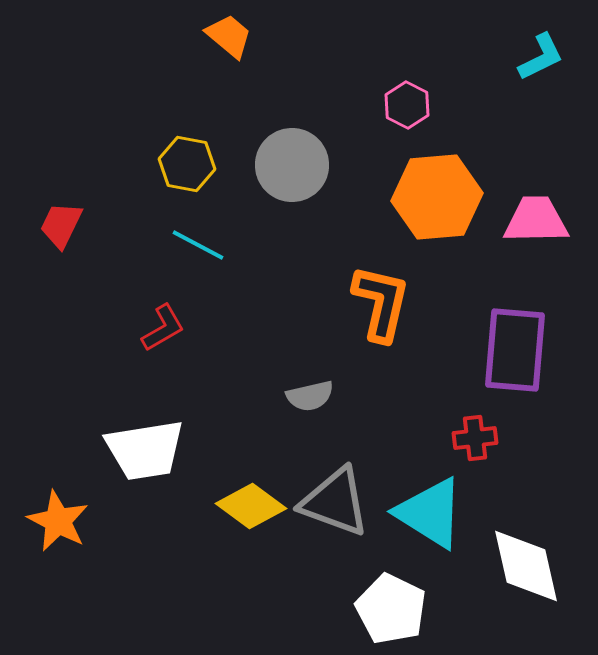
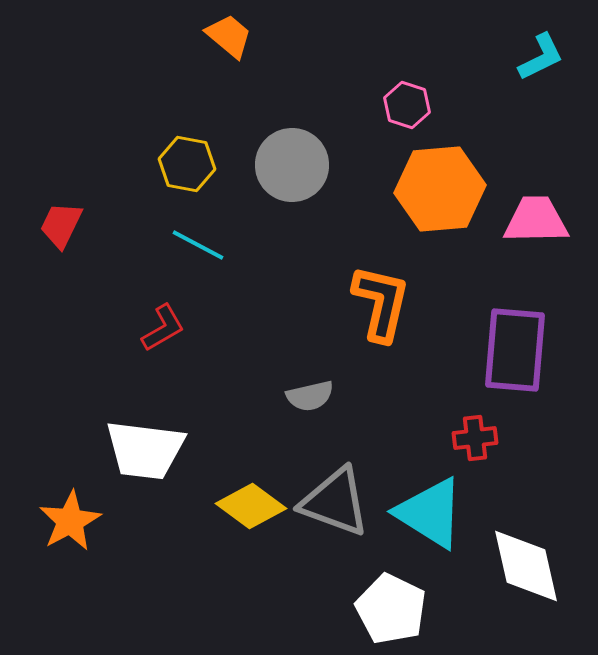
pink hexagon: rotated 9 degrees counterclockwise
orange hexagon: moved 3 px right, 8 px up
white trapezoid: rotated 16 degrees clockwise
orange star: moved 12 px right; rotated 16 degrees clockwise
